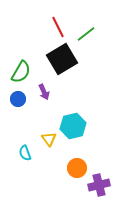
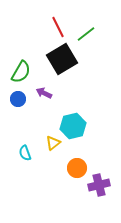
purple arrow: moved 1 px down; rotated 140 degrees clockwise
yellow triangle: moved 4 px right, 4 px down; rotated 28 degrees clockwise
